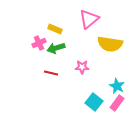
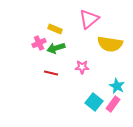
pink rectangle: moved 4 px left, 1 px down
